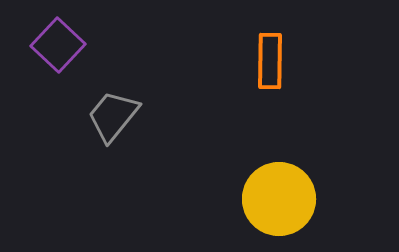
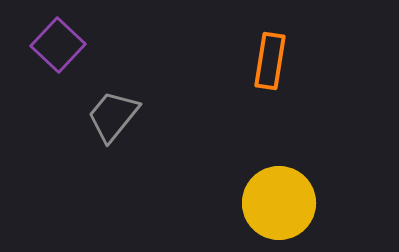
orange rectangle: rotated 8 degrees clockwise
yellow circle: moved 4 px down
